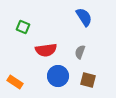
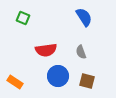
green square: moved 9 px up
gray semicircle: moved 1 px right; rotated 40 degrees counterclockwise
brown square: moved 1 px left, 1 px down
